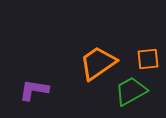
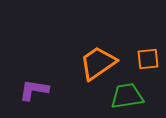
green trapezoid: moved 4 px left, 5 px down; rotated 20 degrees clockwise
